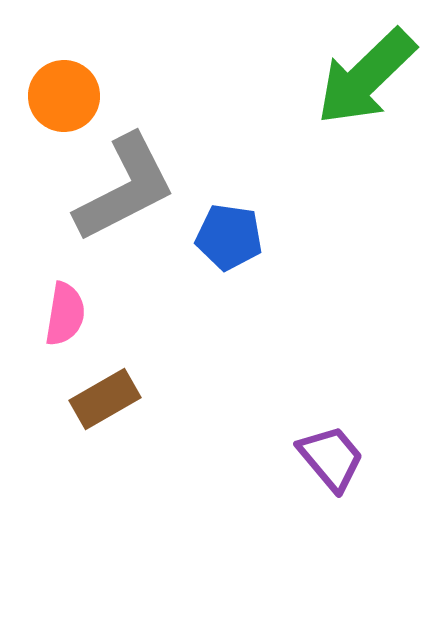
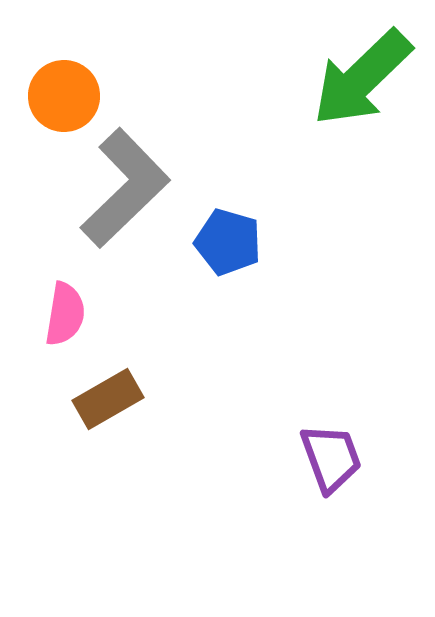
green arrow: moved 4 px left, 1 px down
gray L-shape: rotated 17 degrees counterclockwise
blue pentagon: moved 1 px left, 5 px down; rotated 8 degrees clockwise
brown rectangle: moved 3 px right
purple trapezoid: rotated 20 degrees clockwise
